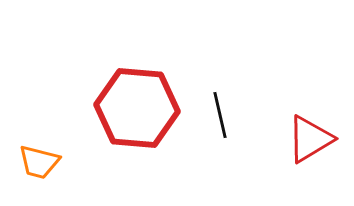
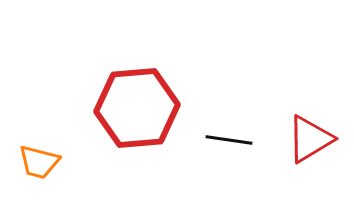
red hexagon: rotated 10 degrees counterclockwise
black line: moved 9 px right, 25 px down; rotated 69 degrees counterclockwise
